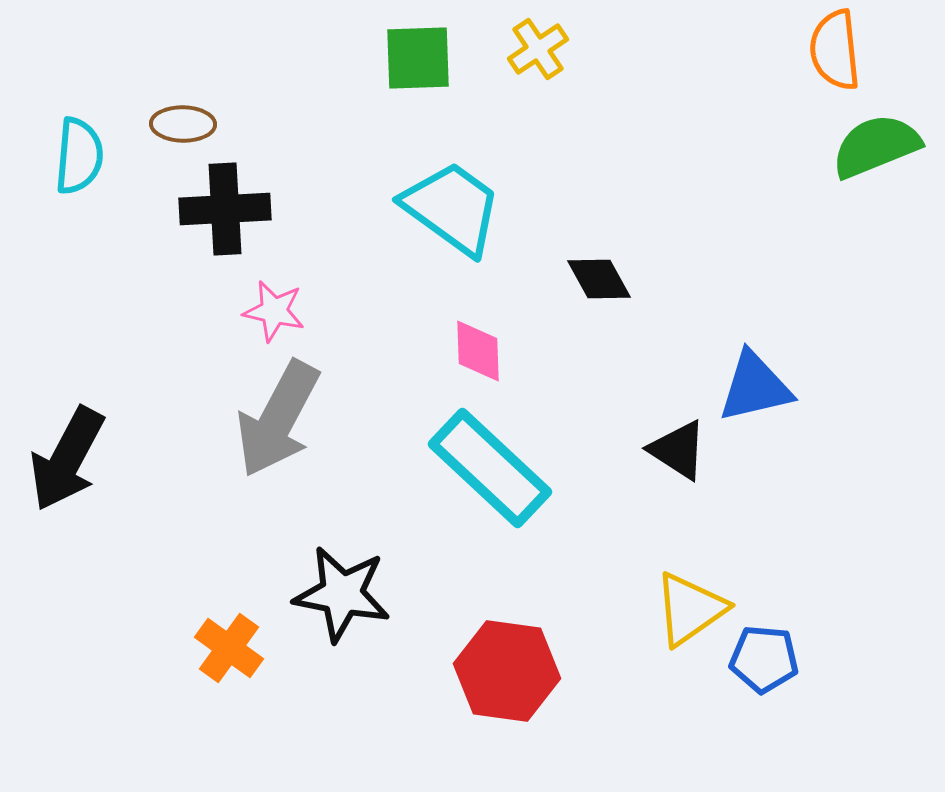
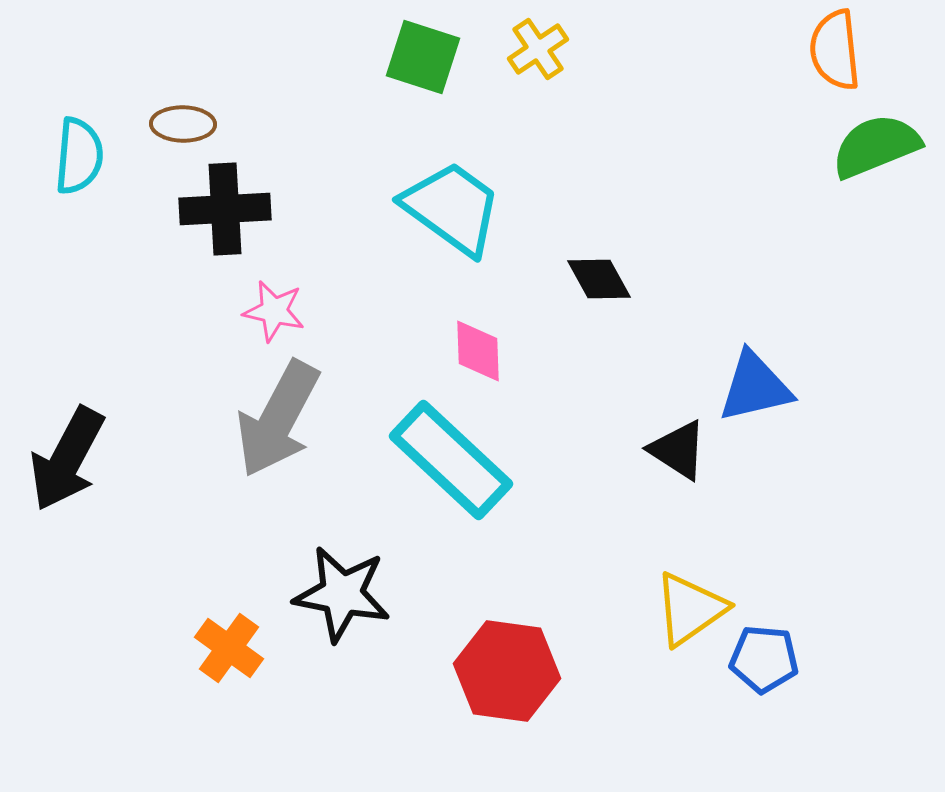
green square: moved 5 px right, 1 px up; rotated 20 degrees clockwise
cyan rectangle: moved 39 px left, 8 px up
